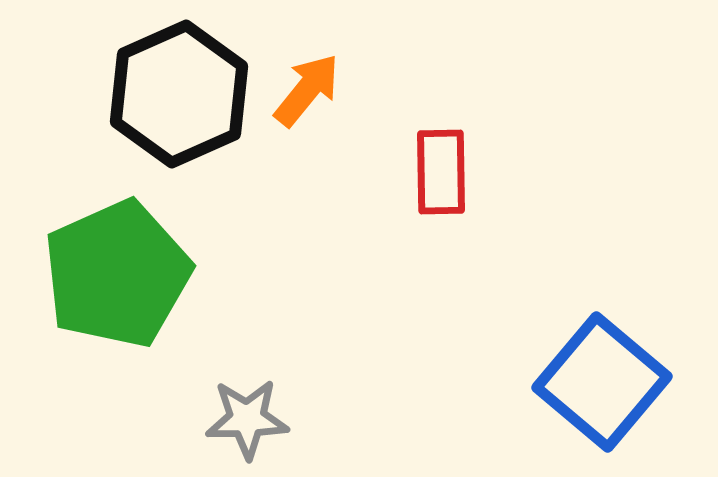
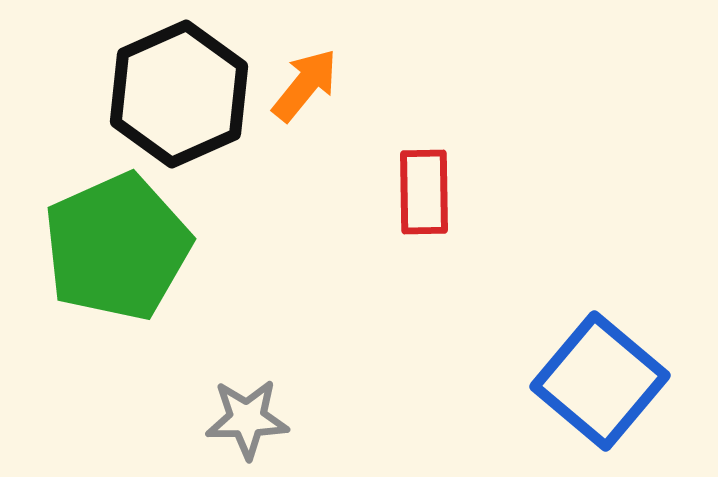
orange arrow: moved 2 px left, 5 px up
red rectangle: moved 17 px left, 20 px down
green pentagon: moved 27 px up
blue square: moved 2 px left, 1 px up
